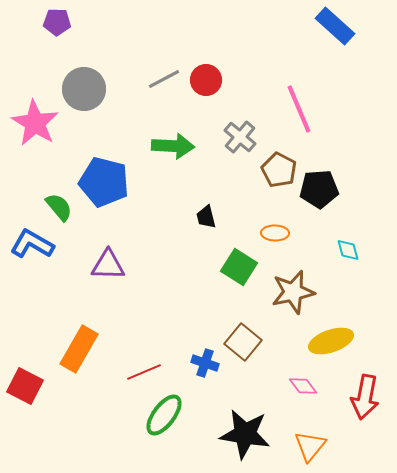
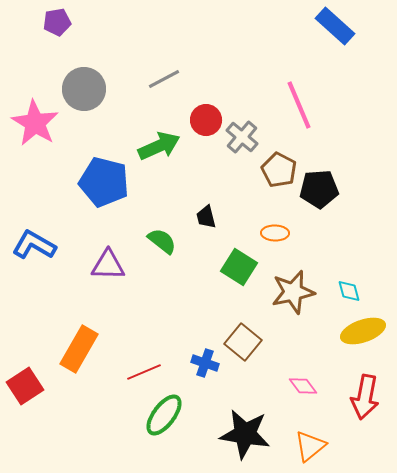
purple pentagon: rotated 12 degrees counterclockwise
red circle: moved 40 px down
pink line: moved 4 px up
gray cross: moved 2 px right
green arrow: moved 14 px left; rotated 27 degrees counterclockwise
green semicircle: moved 103 px right, 34 px down; rotated 12 degrees counterclockwise
blue L-shape: moved 2 px right, 1 px down
cyan diamond: moved 1 px right, 41 px down
yellow ellipse: moved 32 px right, 10 px up
red square: rotated 30 degrees clockwise
orange triangle: rotated 12 degrees clockwise
